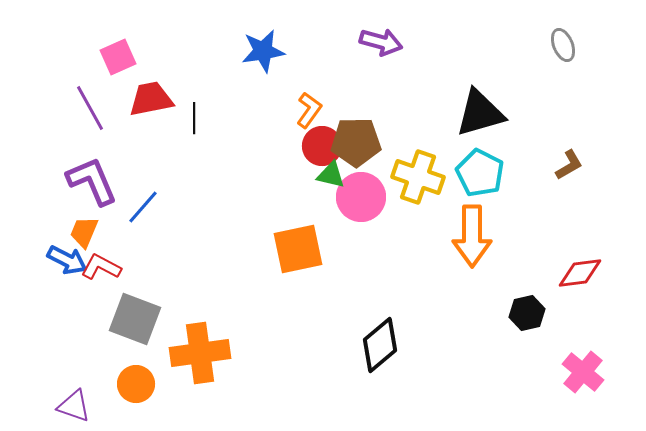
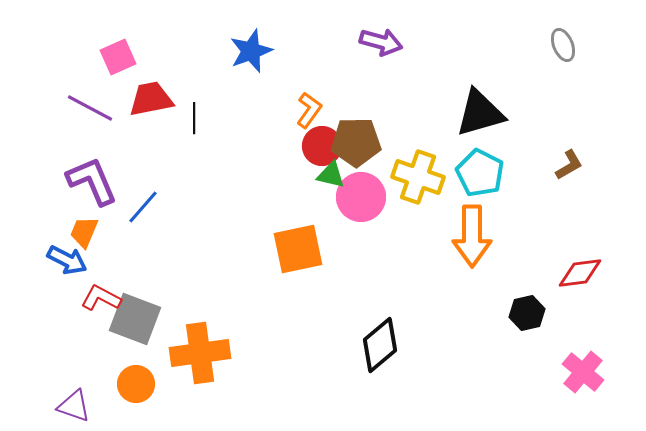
blue star: moved 12 px left; rotated 12 degrees counterclockwise
purple line: rotated 33 degrees counterclockwise
red L-shape: moved 31 px down
